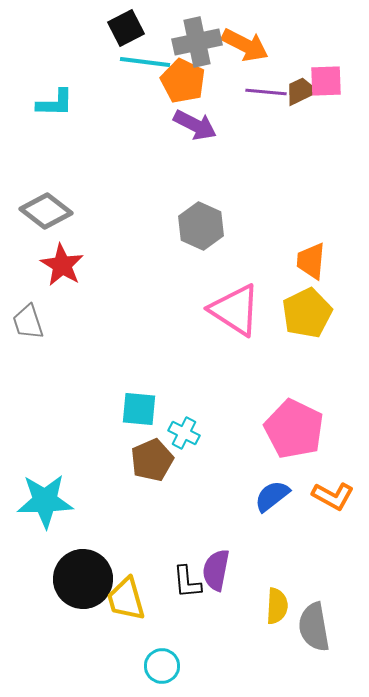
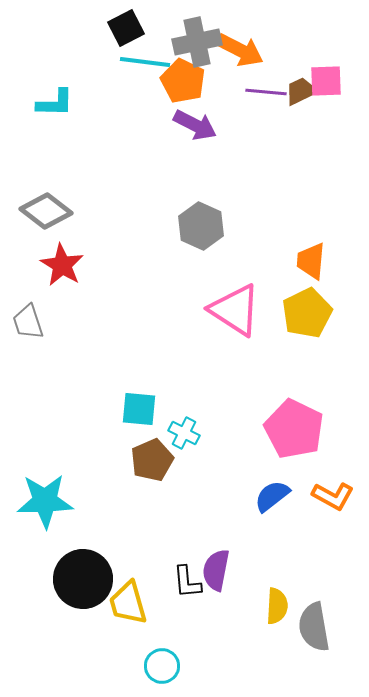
orange arrow: moved 5 px left, 5 px down
yellow trapezoid: moved 2 px right, 4 px down
